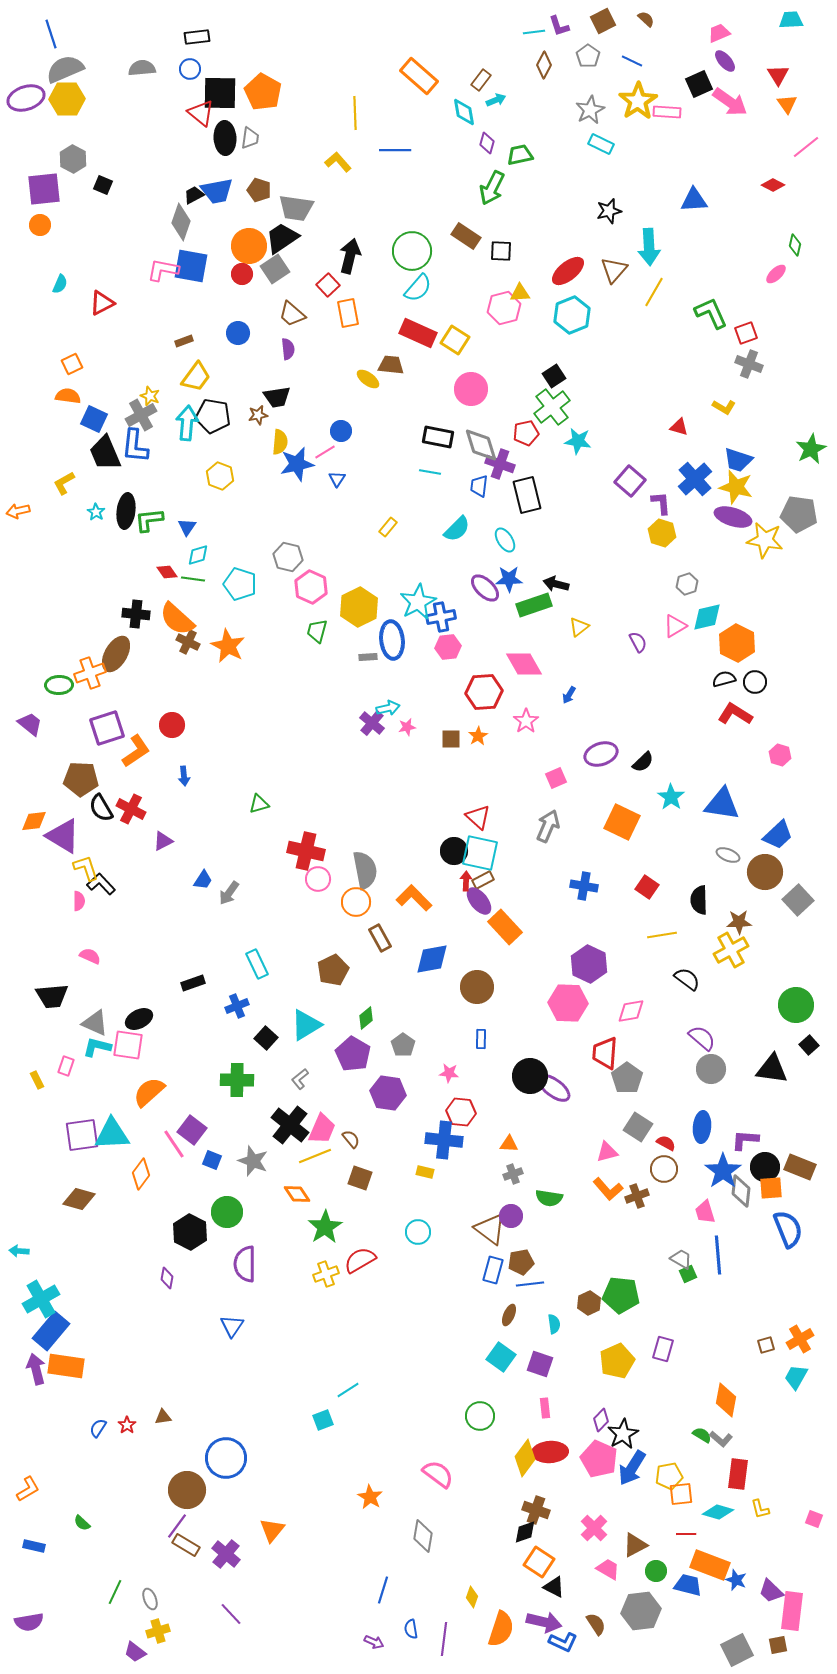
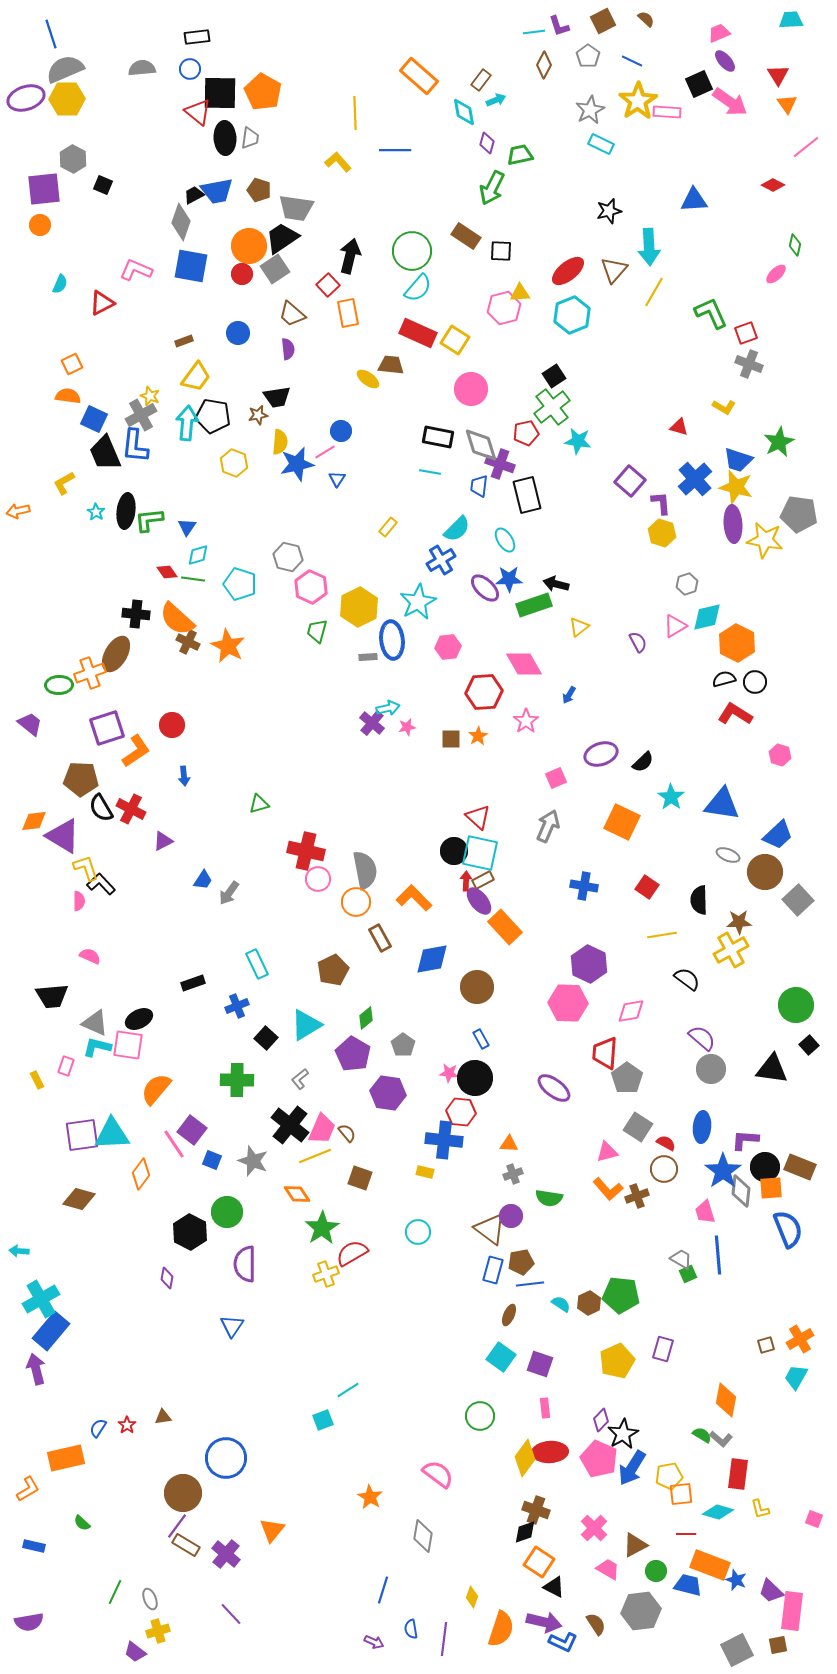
red triangle at (201, 113): moved 3 px left, 1 px up
pink L-shape at (163, 270): moved 27 px left; rotated 12 degrees clockwise
green star at (811, 449): moved 32 px left, 7 px up
yellow hexagon at (220, 476): moved 14 px right, 13 px up
purple ellipse at (733, 517): moved 7 px down; rotated 69 degrees clockwise
blue cross at (441, 617): moved 57 px up; rotated 20 degrees counterclockwise
blue rectangle at (481, 1039): rotated 30 degrees counterclockwise
black circle at (530, 1076): moved 55 px left, 2 px down
orange semicircle at (149, 1092): moved 7 px right, 3 px up; rotated 8 degrees counterclockwise
brown semicircle at (351, 1139): moved 4 px left, 6 px up
green star at (325, 1227): moved 3 px left, 1 px down
red semicircle at (360, 1260): moved 8 px left, 7 px up
cyan semicircle at (554, 1324): moved 7 px right, 20 px up; rotated 48 degrees counterclockwise
orange rectangle at (66, 1366): moved 92 px down; rotated 21 degrees counterclockwise
brown circle at (187, 1490): moved 4 px left, 3 px down
